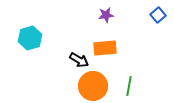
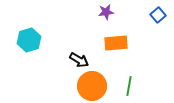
purple star: moved 3 px up
cyan hexagon: moved 1 px left, 2 px down
orange rectangle: moved 11 px right, 5 px up
orange circle: moved 1 px left
